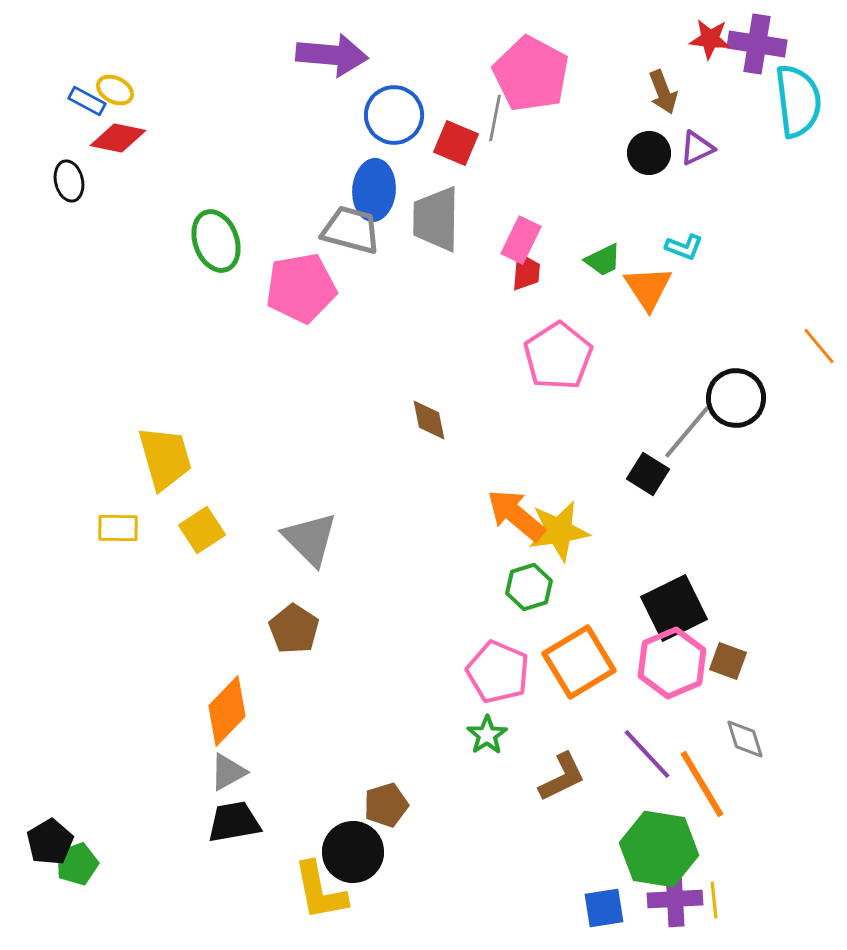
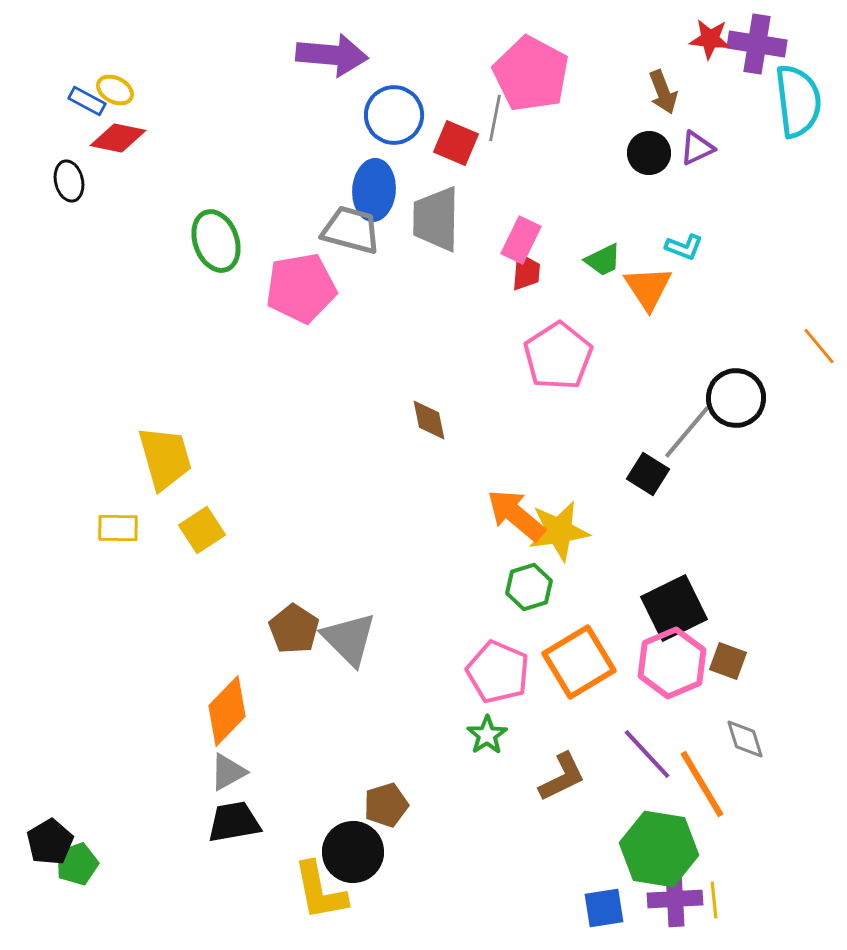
gray triangle at (310, 539): moved 39 px right, 100 px down
